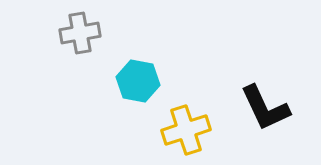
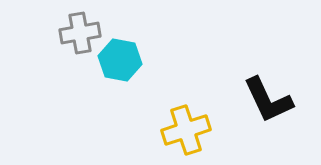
cyan hexagon: moved 18 px left, 21 px up
black L-shape: moved 3 px right, 8 px up
